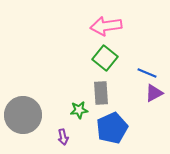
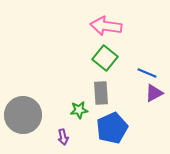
pink arrow: rotated 16 degrees clockwise
